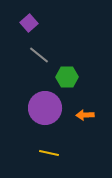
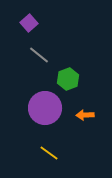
green hexagon: moved 1 px right, 2 px down; rotated 20 degrees counterclockwise
yellow line: rotated 24 degrees clockwise
